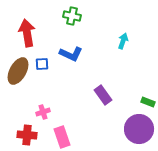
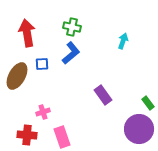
green cross: moved 11 px down
blue L-shape: moved 1 px up; rotated 65 degrees counterclockwise
brown ellipse: moved 1 px left, 5 px down
green rectangle: moved 1 px down; rotated 32 degrees clockwise
